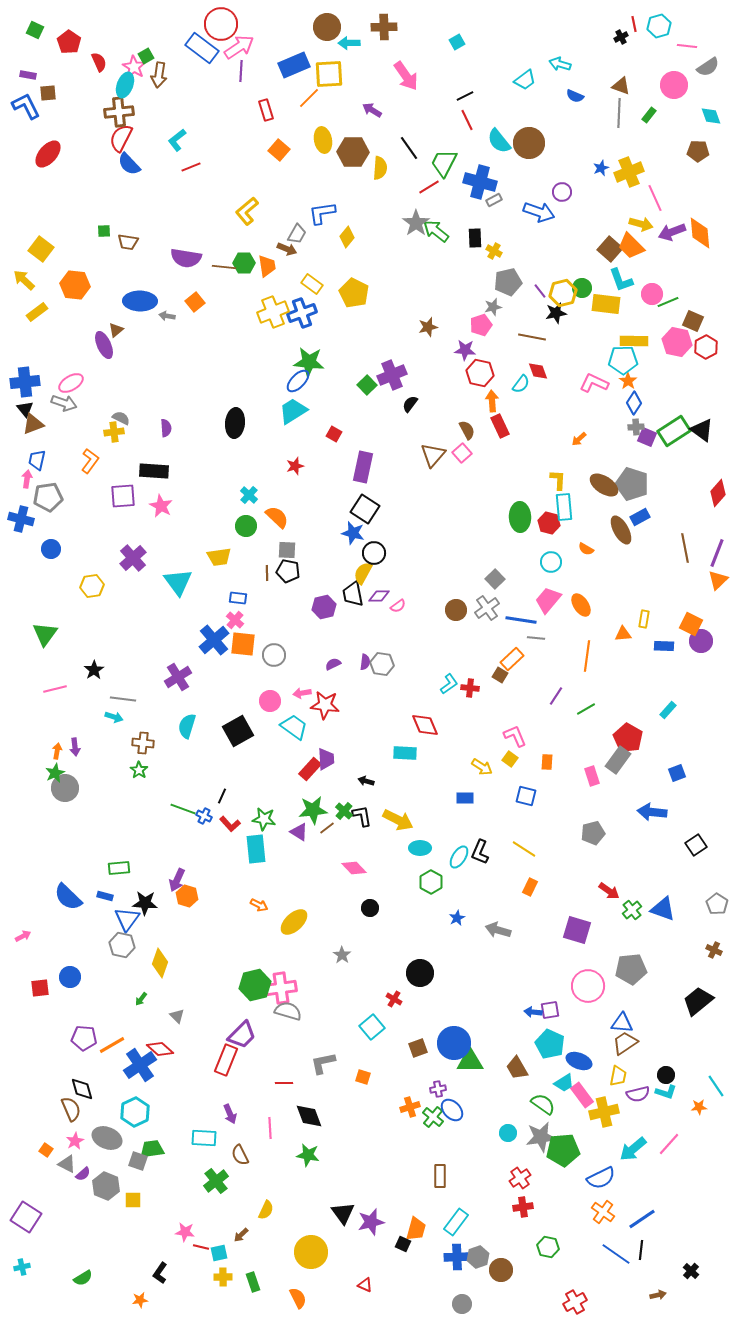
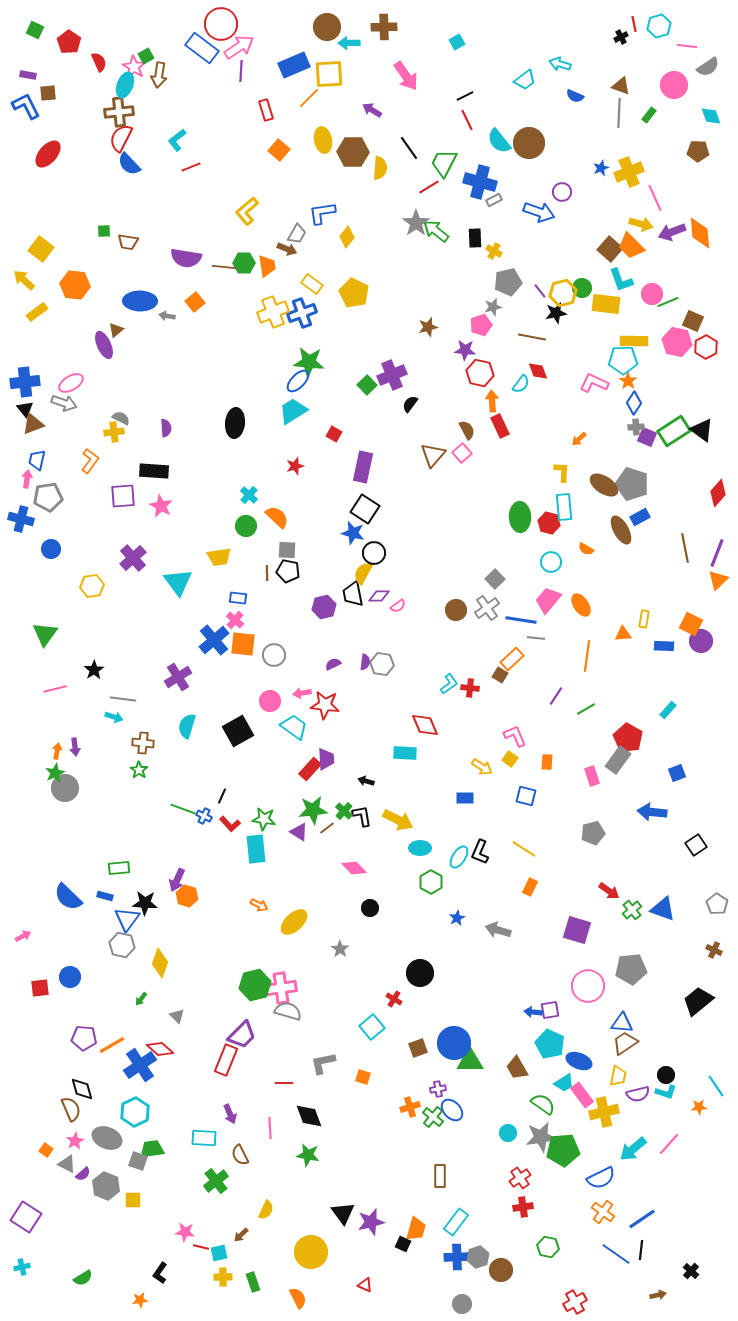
yellow L-shape at (558, 480): moved 4 px right, 8 px up
gray star at (342, 955): moved 2 px left, 6 px up
